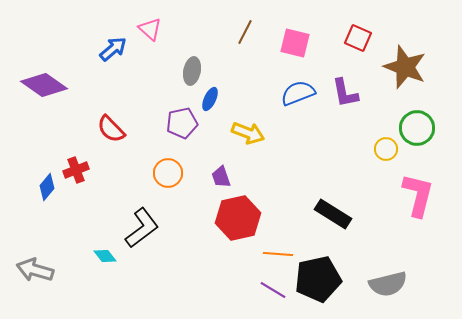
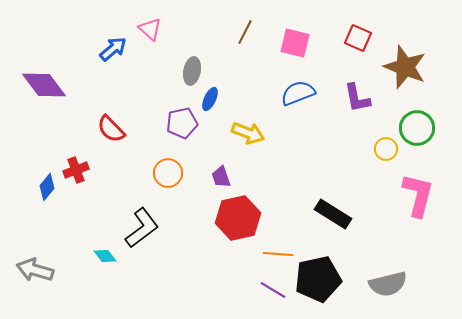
purple diamond: rotated 18 degrees clockwise
purple L-shape: moved 12 px right, 5 px down
